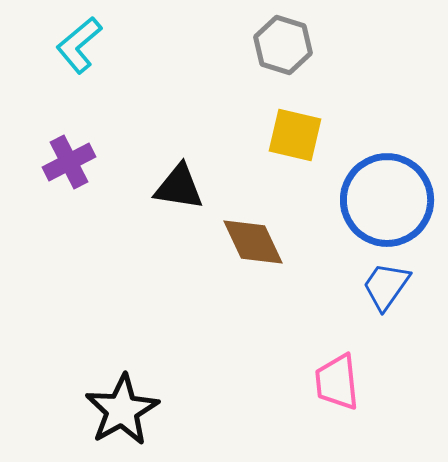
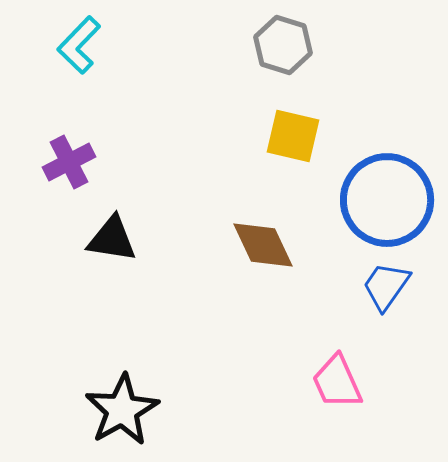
cyan L-shape: rotated 6 degrees counterclockwise
yellow square: moved 2 px left, 1 px down
black triangle: moved 67 px left, 52 px down
brown diamond: moved 10 px right, 3 px down
pink trapezoid: rotated 18 degrees counterclockwise
